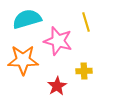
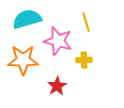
yellow cross: moved 11 px up
